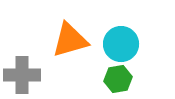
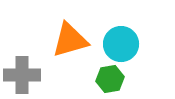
green hexagon: moved 8 px left
